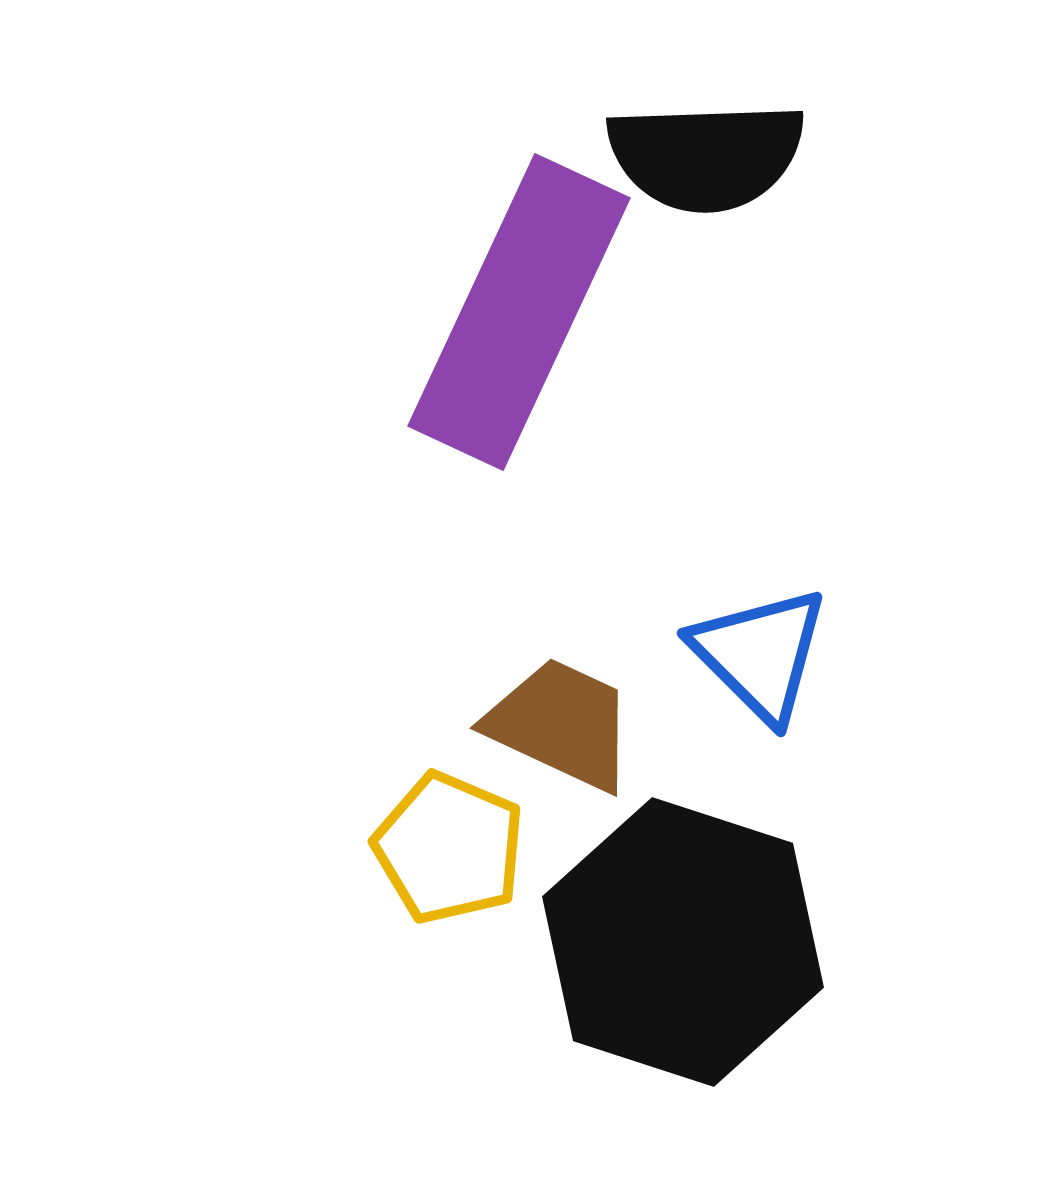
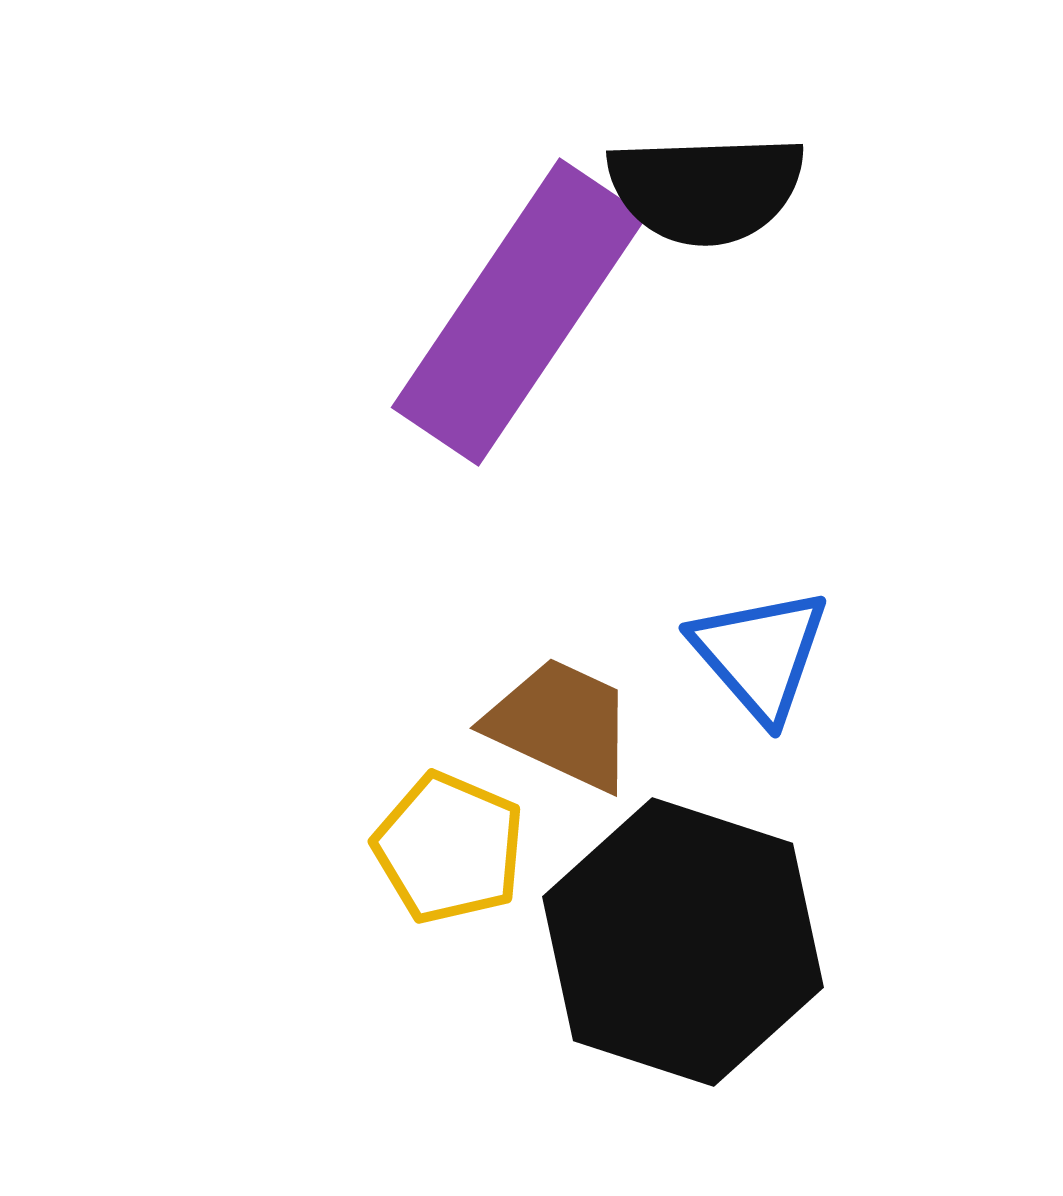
black semicircle: moved 33 px down
purple rectangle: rotated 9 degrees clockwise
blue triangle: rotated 4 degrees clockwise
